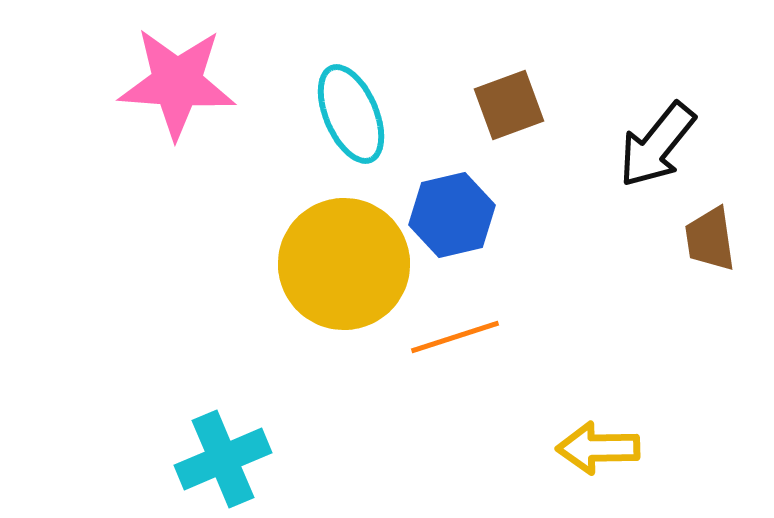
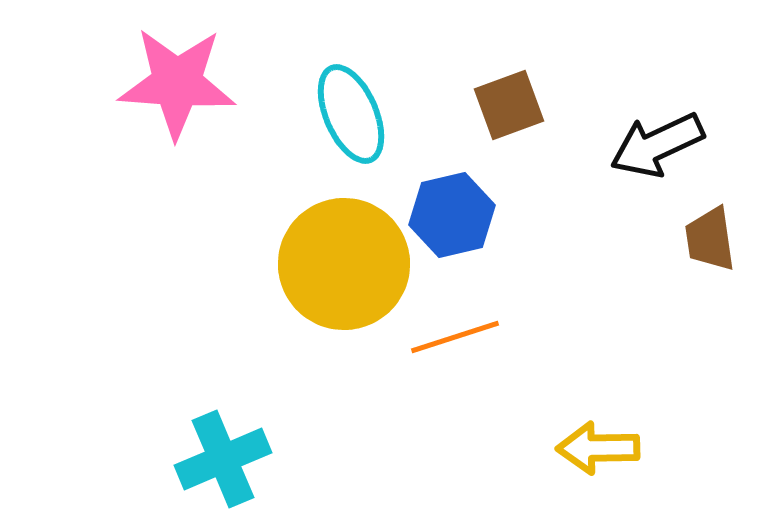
black arrow: rotated 26 degrees clockwise
